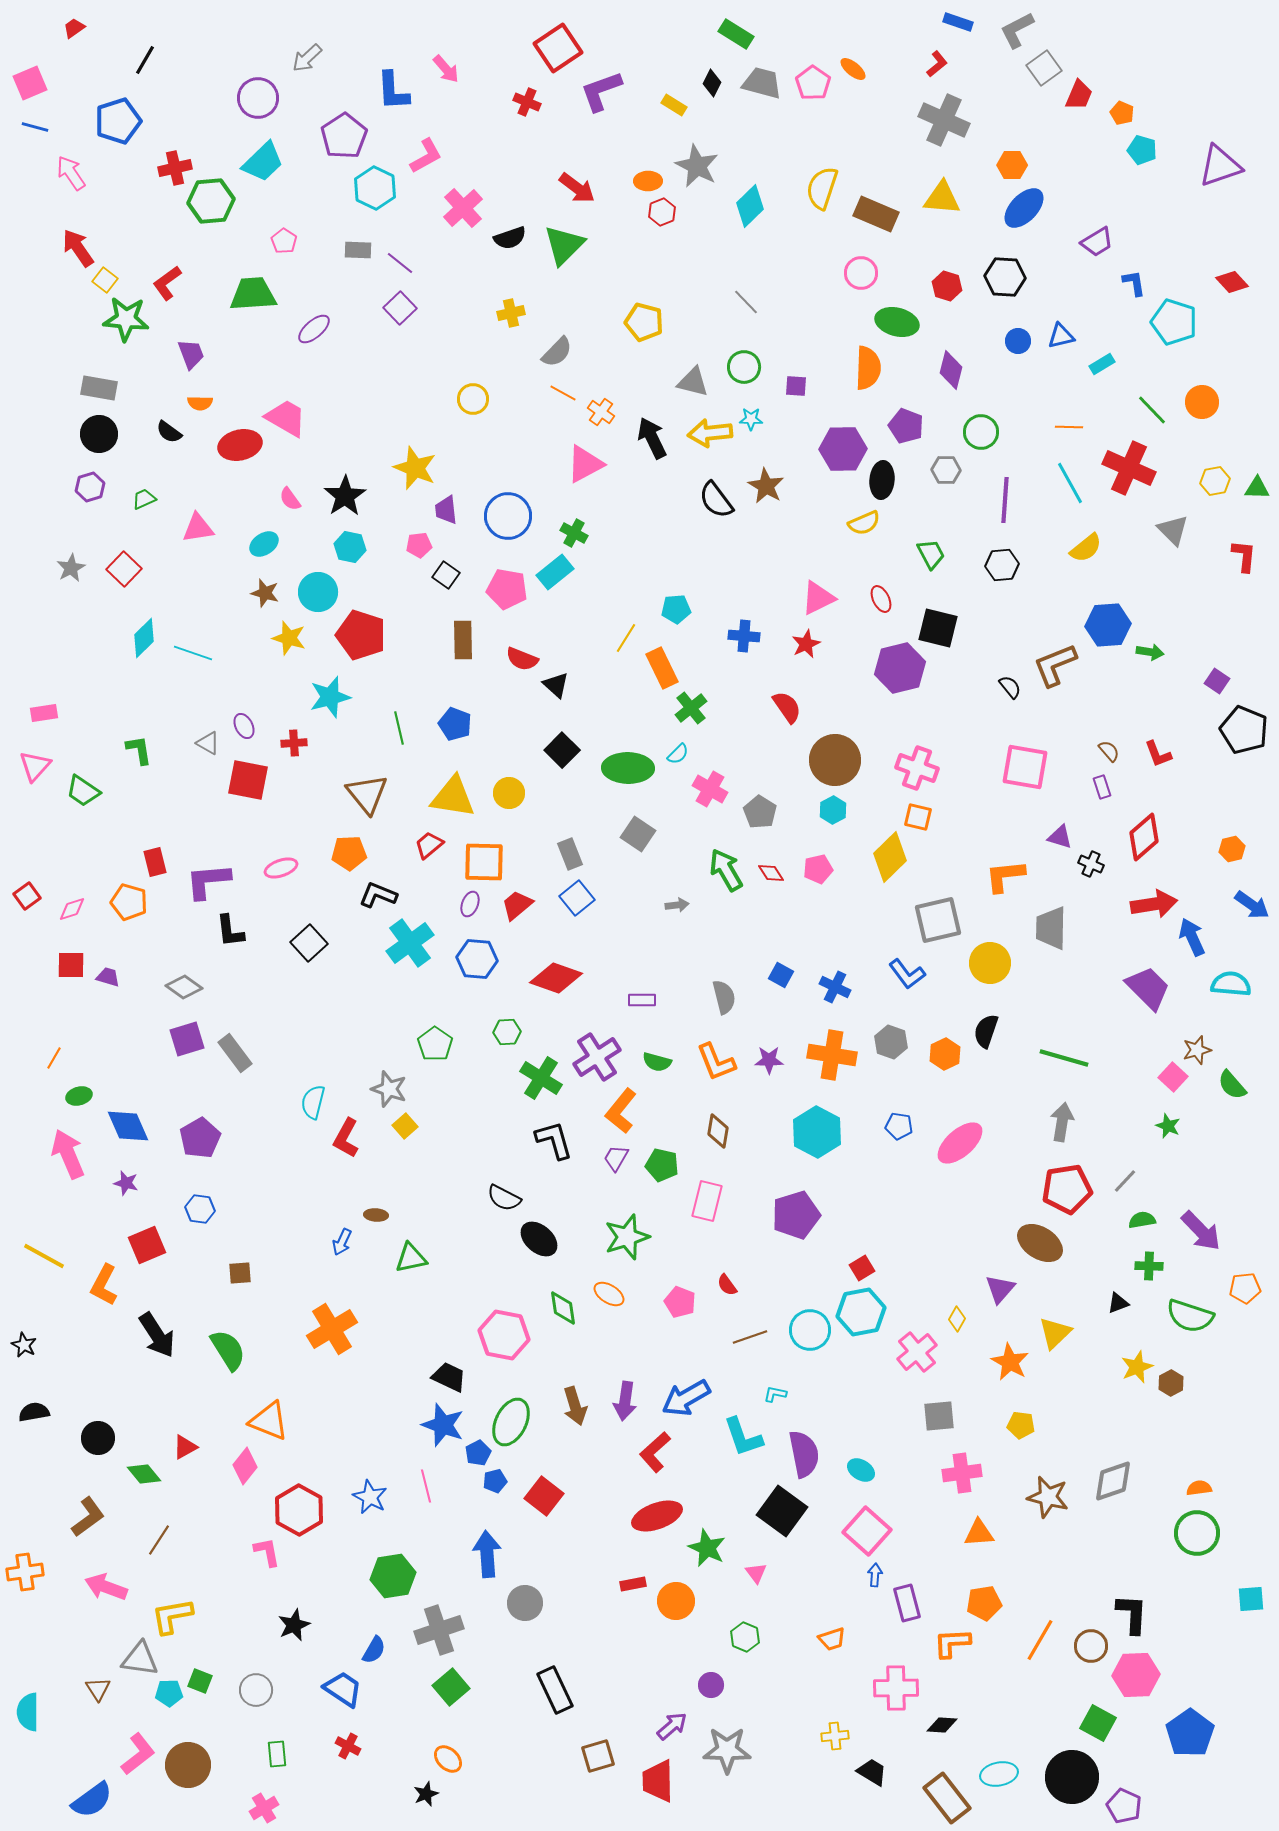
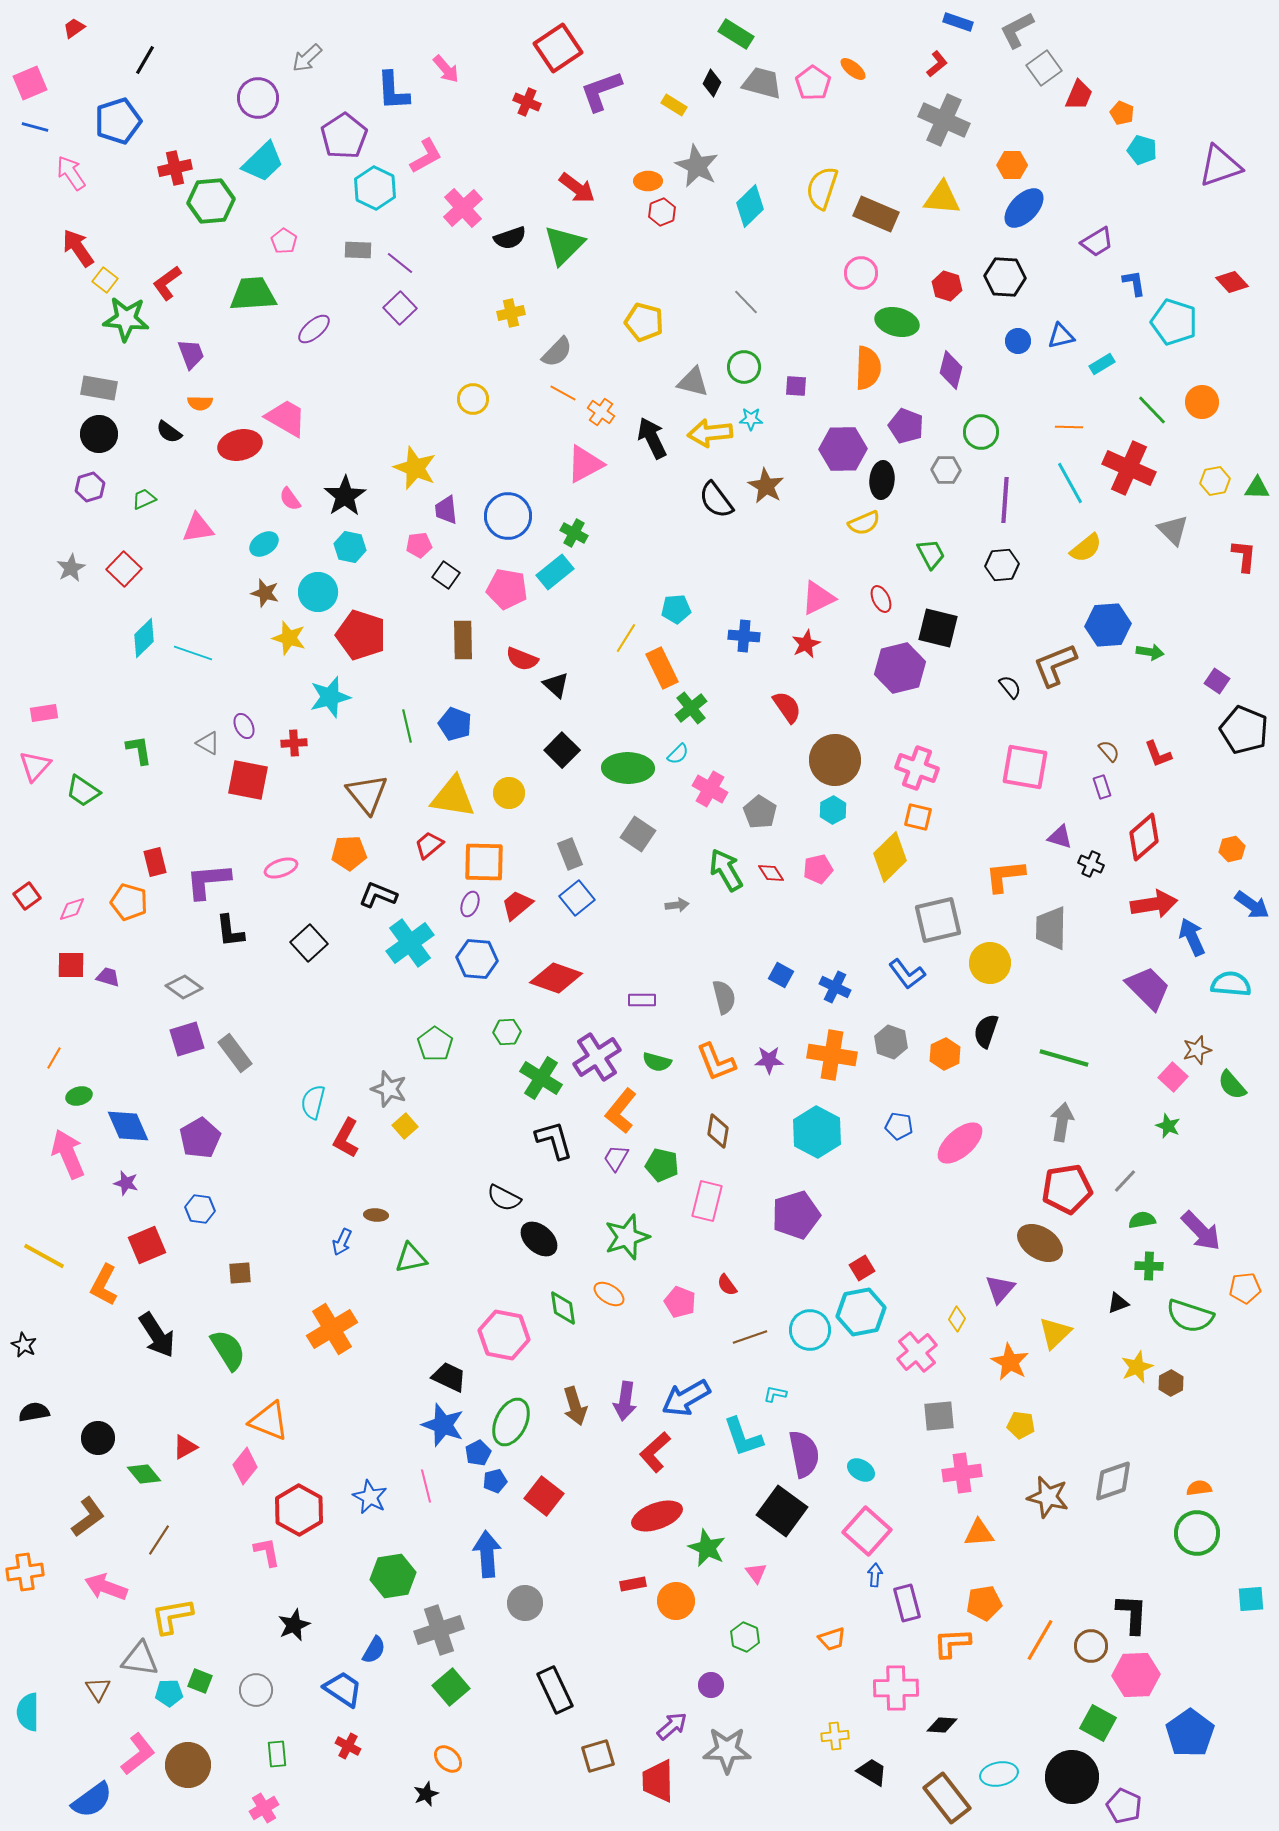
green line at (399, 728): moved 8 px right, 2 px up
